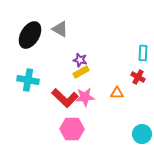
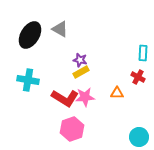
red L-shape: rotated 12 degrees counterclockwise
pink hexagon: rotated 20 degrees counterclockwise
cyan circle: moved 3 px left, 3 px down
